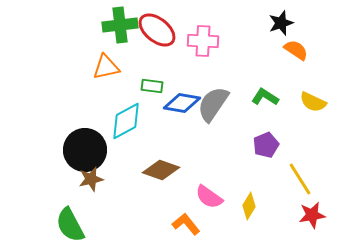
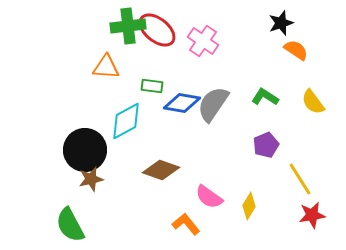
green cross: moved 8 px right, 1 px down
pink cross: rotated 32 degrees clockwise
orange triangle: rotated 16 degrees clockwise
yellow semicircle: rotated 28 degrees clockwise
